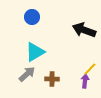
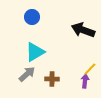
black arrow: moved 1 px left
